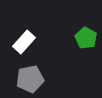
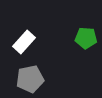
green pentagon: rotated 25 degrees counterclockwise
